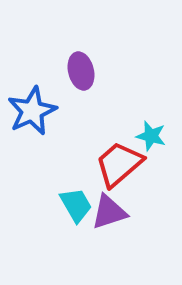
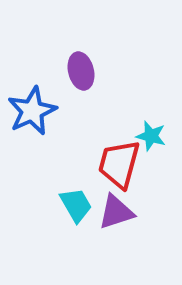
red trapezoid: rotated 34 degrees counterclockwise
purple triangle: moved 7 px right
